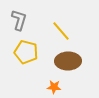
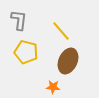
gray L-shape: rotated 10 degrees counterclockwise
brown ellipse: rotated 65 degrees counterclockwise
orange star: moved 1 px left
